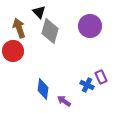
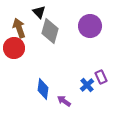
red circle: moved 1 px right, 3 px up
blue cross: rotated 24 degrees clockwise
